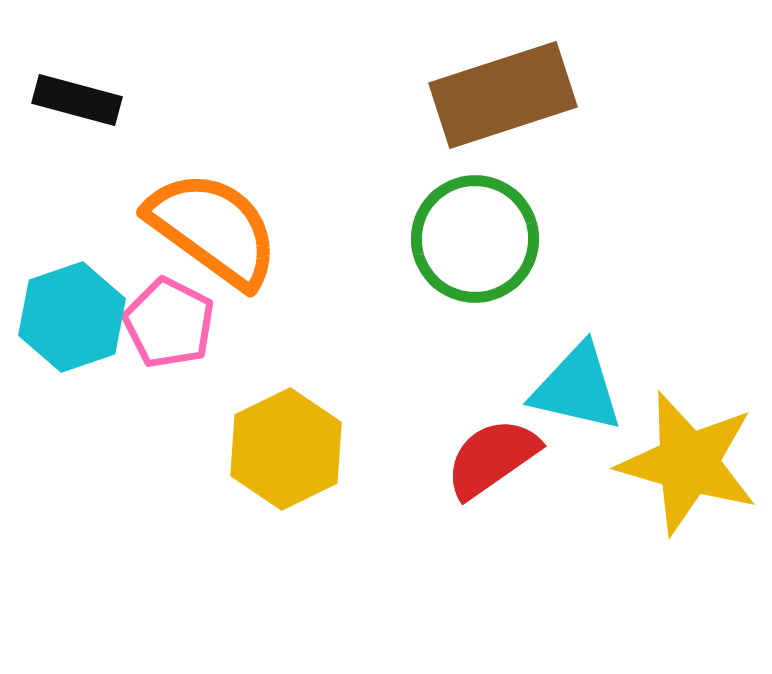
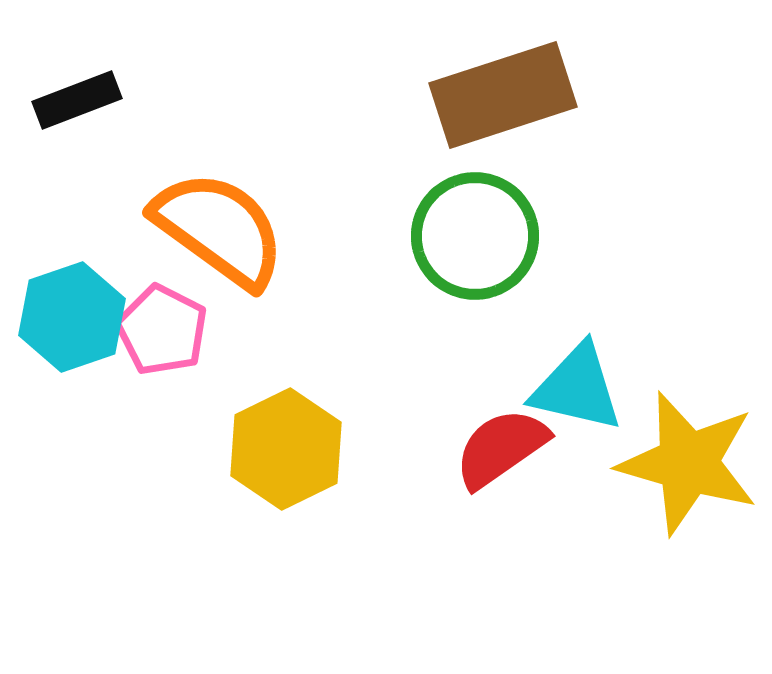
black rectangle: rotated 36 degrees counterclockwise
orange semicircle: moved 6 px right
green circle: moved 3 px up
pink pentagon: moved 7 px left, 7 px down
red semicircle: moved 9 px right, 10 px up
